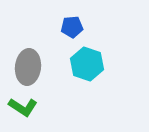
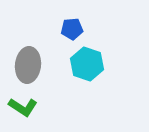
blue pentagon: moved 2 px down
gray ellipse: moved 2 px up
